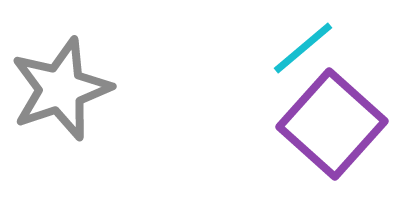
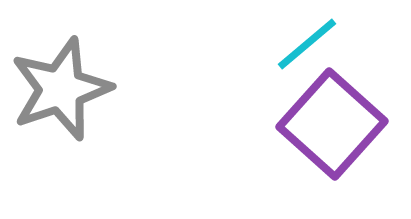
cyan line: moved 4 px right, 4 px up
